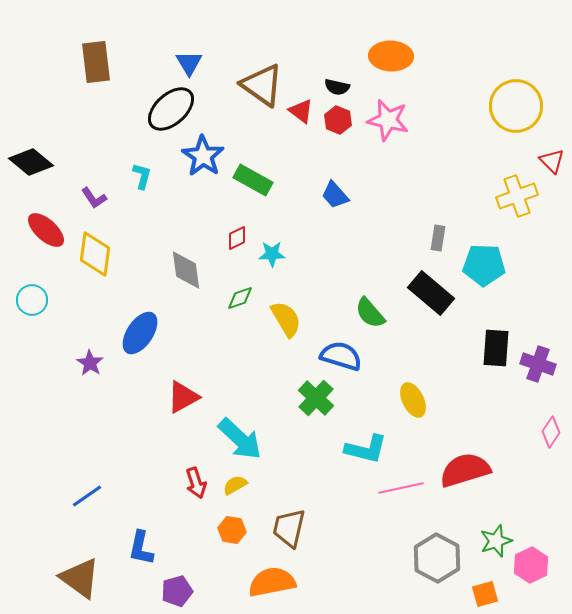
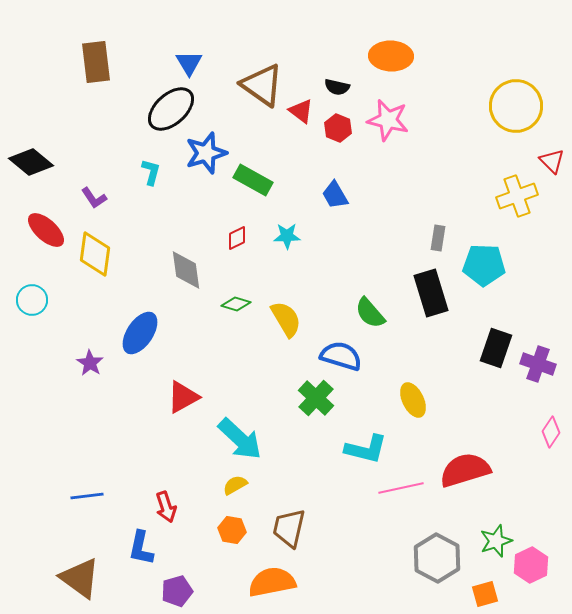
red hexagon at (338, 120): moved 8 px down
blue star at (203, 156): moved 3 px right, 3 px up; rotated 21 degrees clockwise
cyan L-shape at (142, 176): moved 9 px right, 4 px up
blue trapezoid at (335, 195): rotated 12 degrees clockwise
cyan star at (272, 254): moved 15 px right, 18 px up
black rectangle at (431, 293): rotated 33 degrees clockwise
green diamond at (240, 298): moved 4 px left, 6 px down; rotated 36 degrees clockwise
black rectangle at (496, 348): rotated 15 degrees clockwise
red arrow at (196, 483): moved 30 px left, 24 px down
blue line at (87, 496): rotated 28 degrees clockwise
